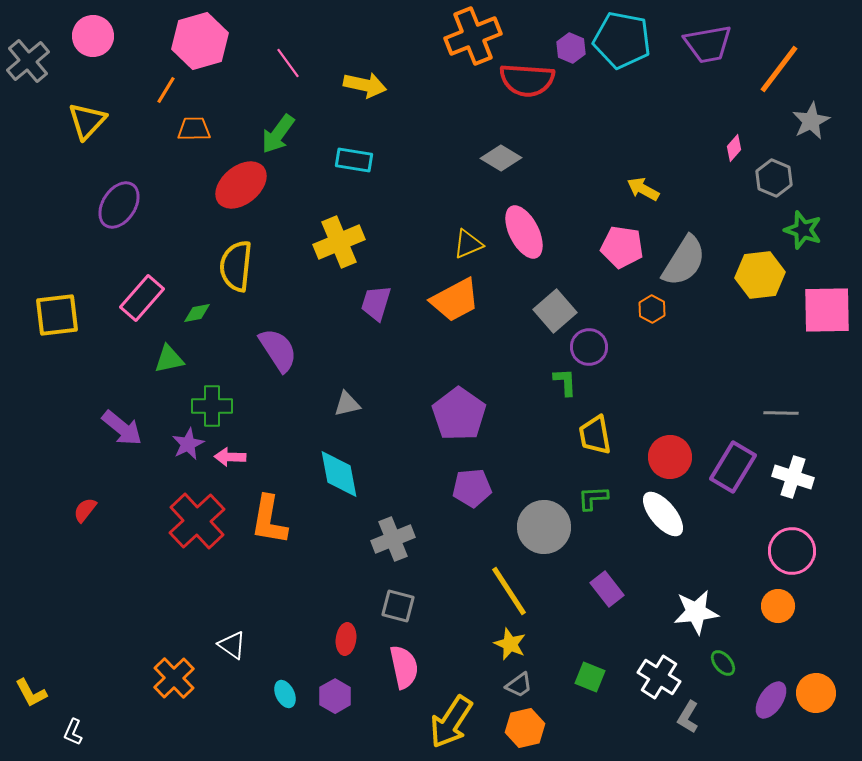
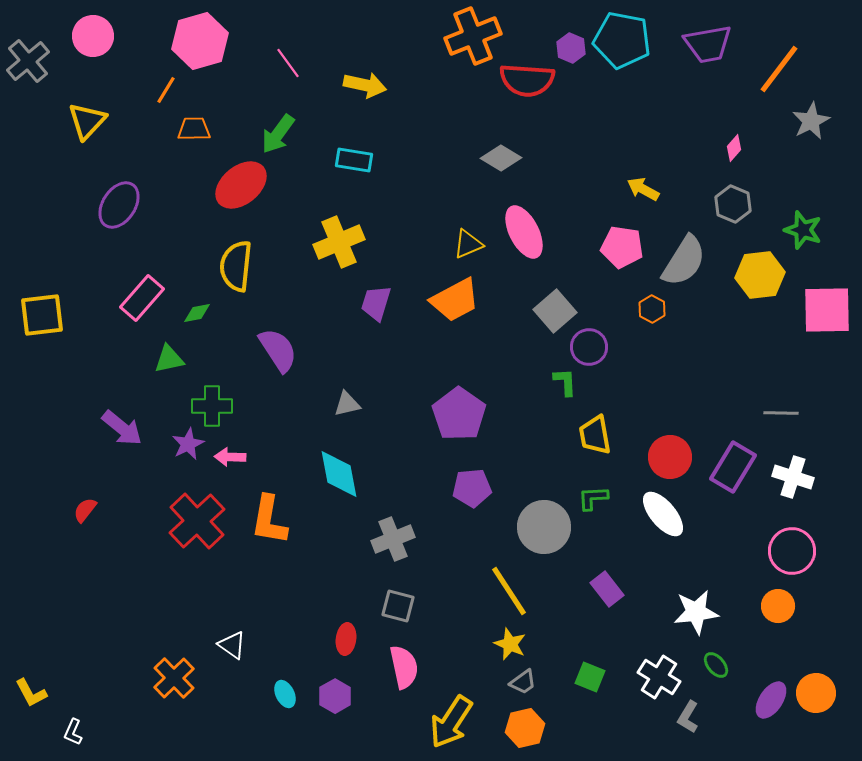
gray hexagon at (774, 178): moved 41 px left, 26 px down
yellow square at (57, 315): moved 15 px left
green ellipse at (723, 663): moved 7 px left, 2 px down
gray trapezoid at (519, 685): moved 4 px right, 3 px up
